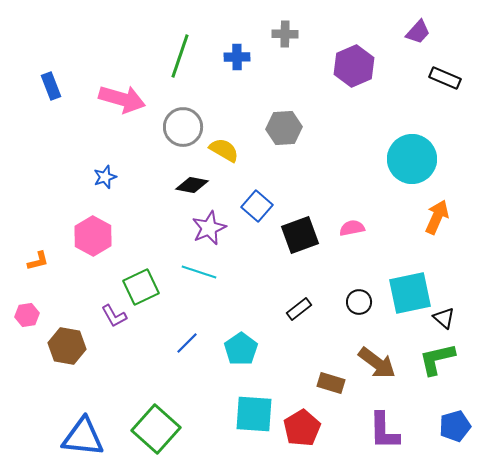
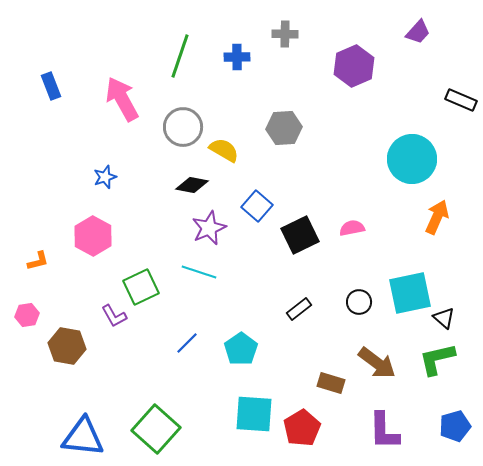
black rectangle at (445, 78): moved 16 px right, 22 px down
pink arrow at (122, 99): rotated 135 degrees counterclockwise
black square at (300, 235): rotated 6 degrees counterclockwise
